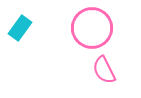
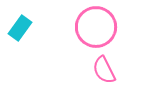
pink circle: moved 4 px right, 1 px up
